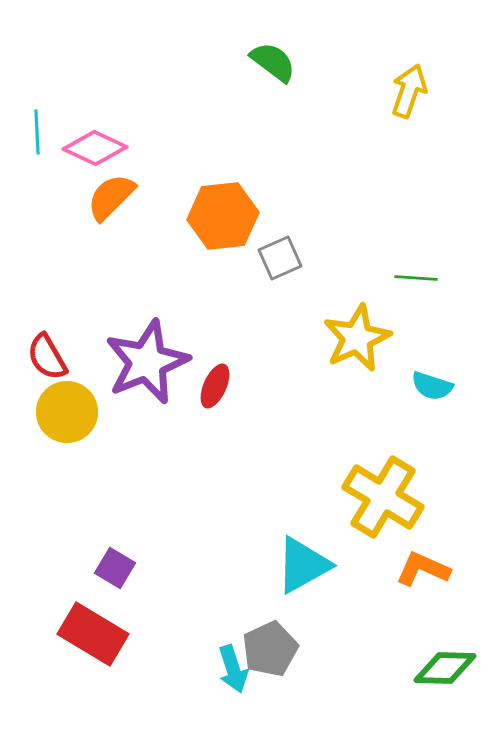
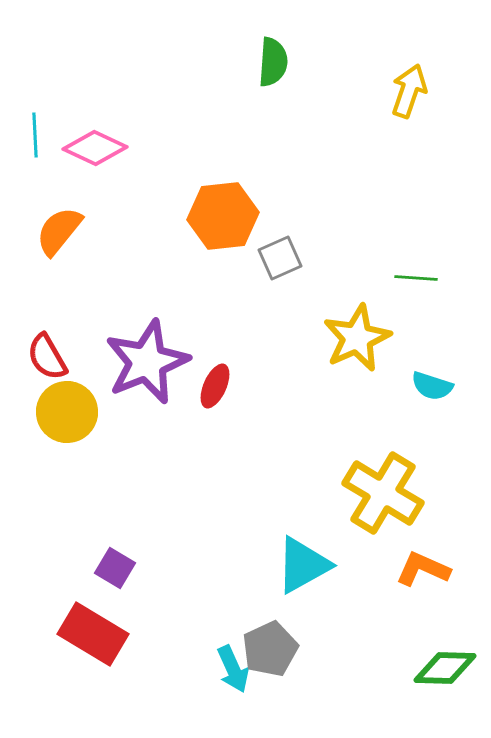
green semicircle: rotated 57 degrees clockwise
cyan line: moved 2 px left, 3 px down
orange semicircle: moved 52 px left, 34 px down; rotated 6 degrees counterclockwise
yellow cross: moved 4 px up
cyan arrow: rotated 6 degrees counterclockwise
